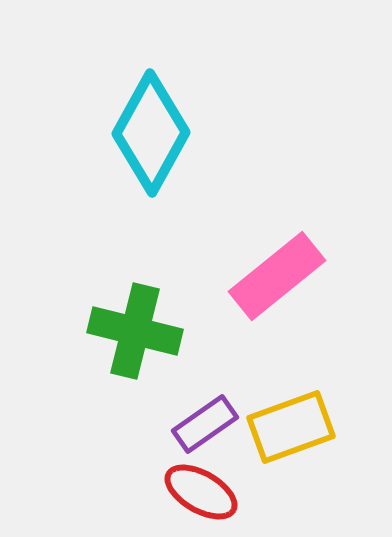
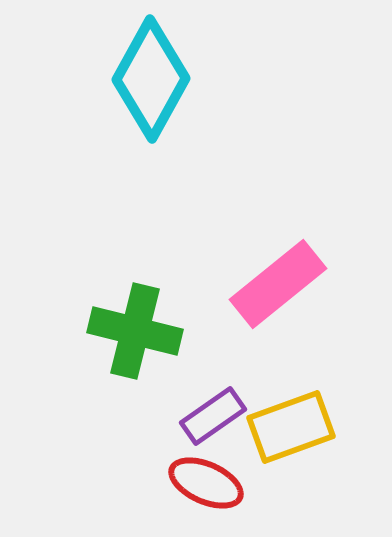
cyan diamond: moved 54 px up
pink rectangle: moved 1 px right, 8 px down
purple rectangle: moved 8 px right, 8 px up
red ellipse: moved 5 px right, 9 px up; rotated 6 degrees counterclockwise
